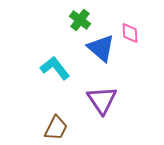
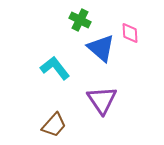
green cross: rotated 10 degrees counterclockwise
brown trapezoid: moved 2 px left, 3 px up; rotated 16 degrees clockwise
